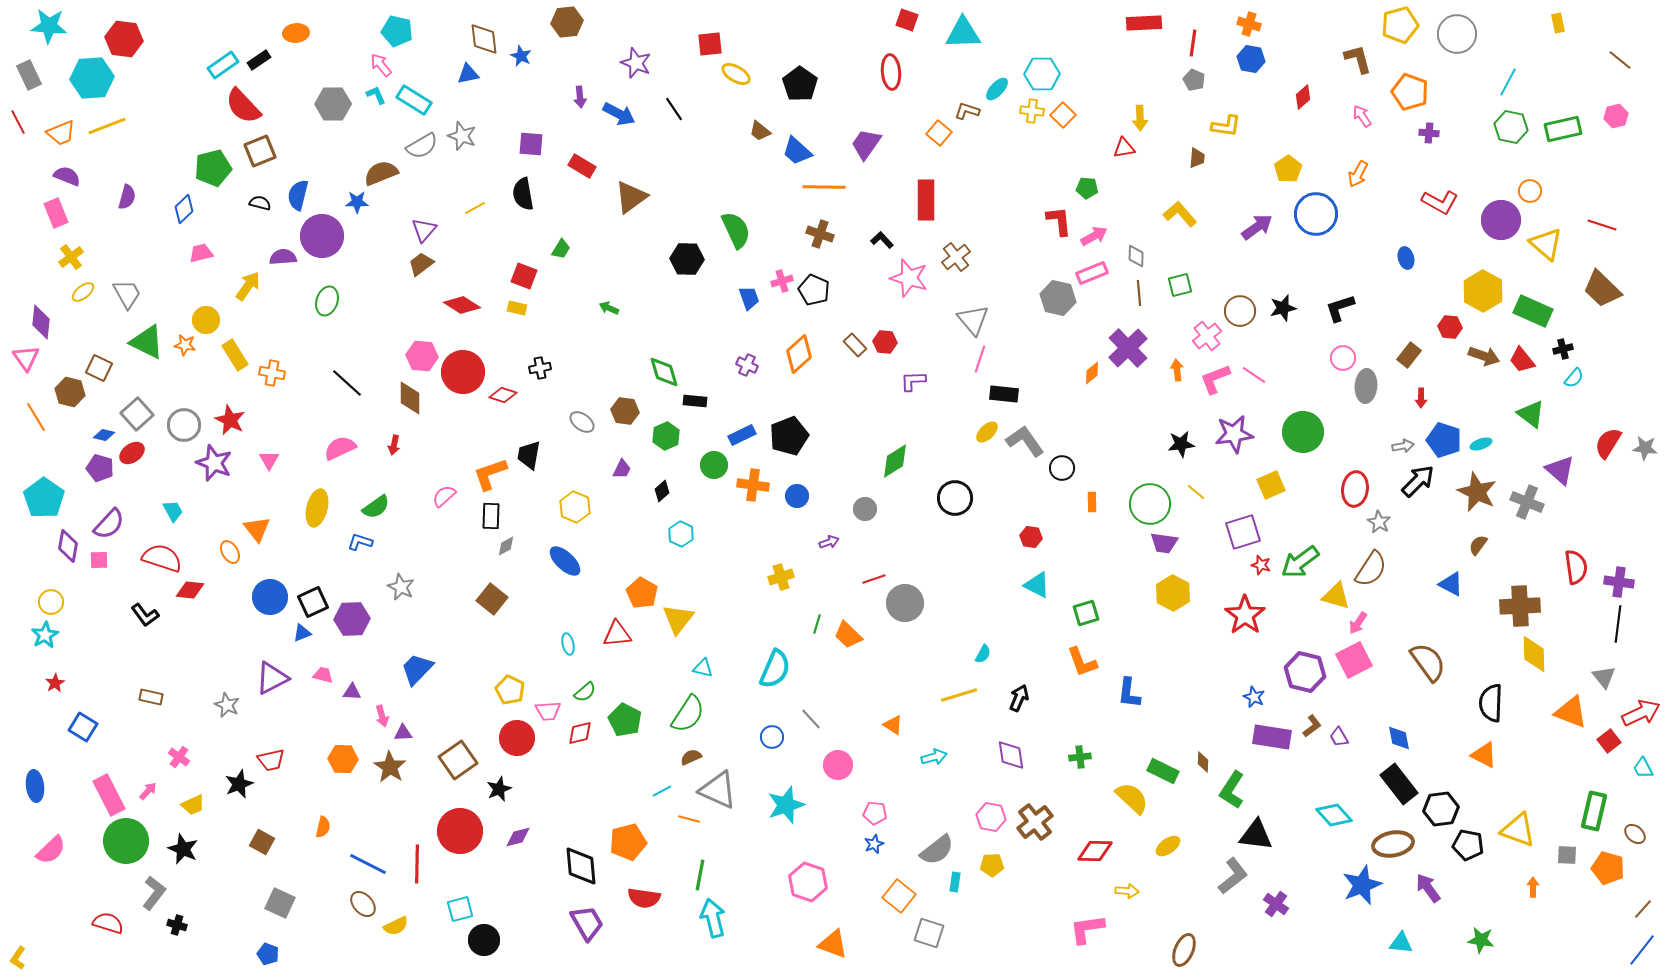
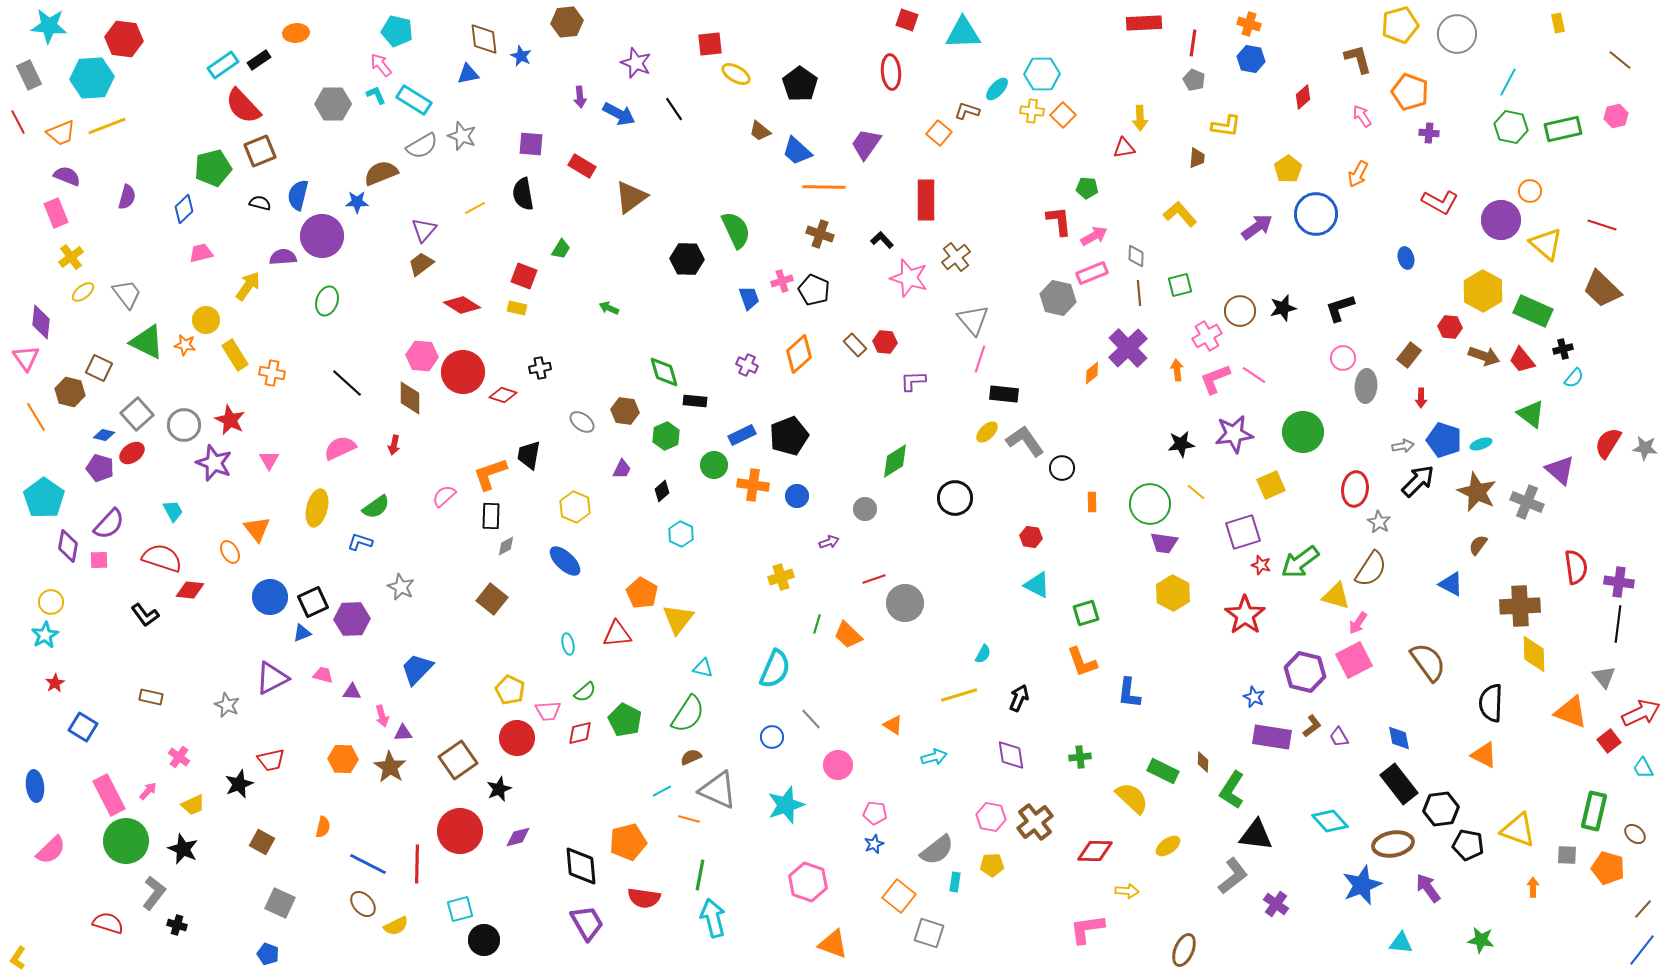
gray trapezoid at (127, 294): rotated 8 degrees counterclockwise
pink cross at (1207, 336): rotated 8 degrees clockwise
cyan diamond at (1334, 815): moved 4 px left, 6 px down
